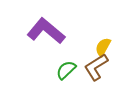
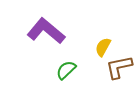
brown L-shape: moved 23 px right; rotated 20 degrees clockwise
